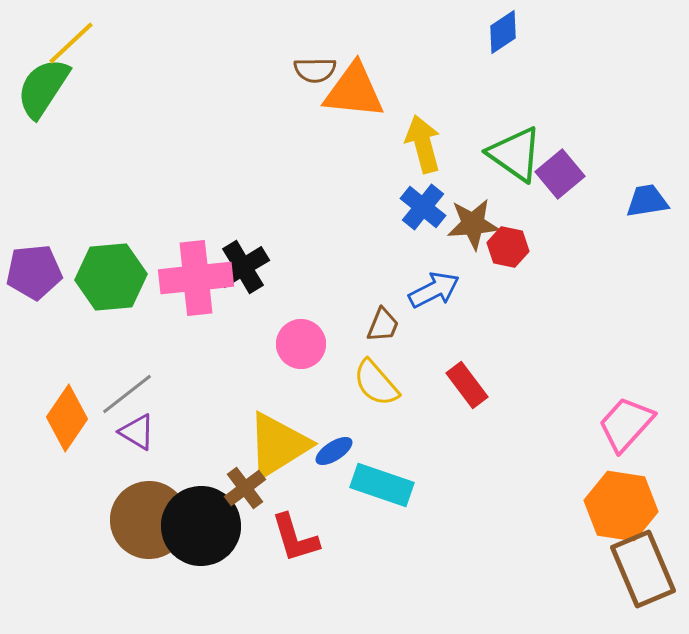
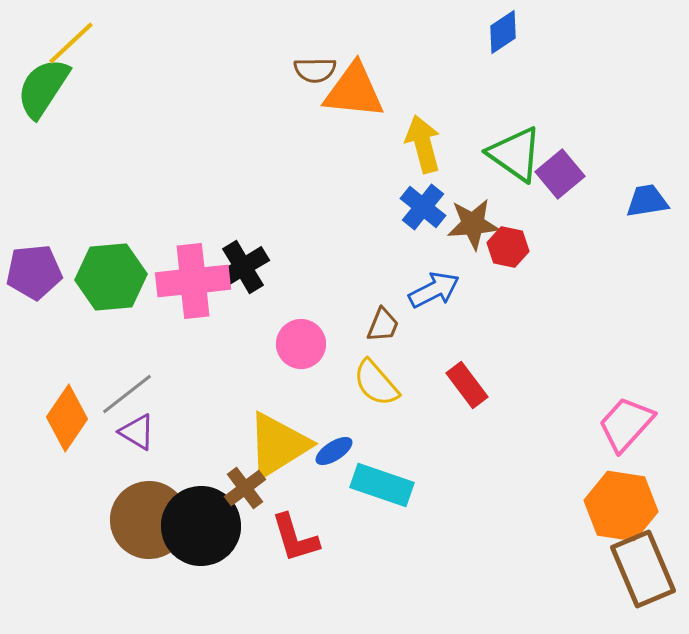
pink cross: moved 3 px left, 3 px down
